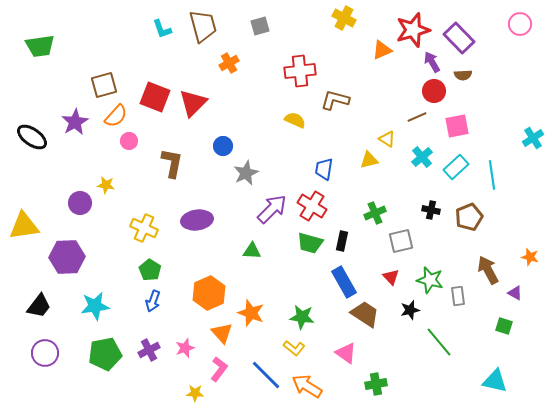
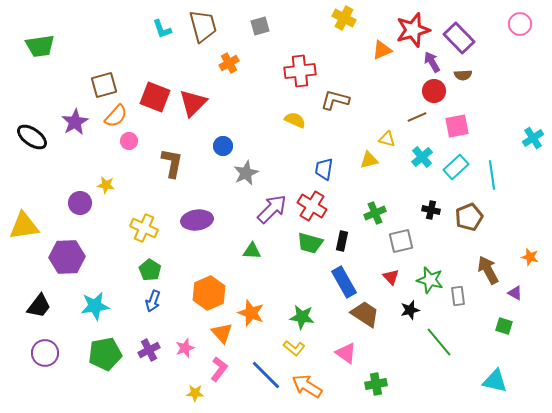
yellow triangle at (387, 139): rotated 18 degrees counterclockwise
